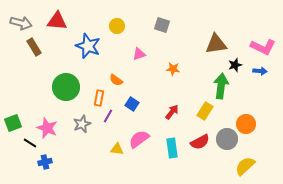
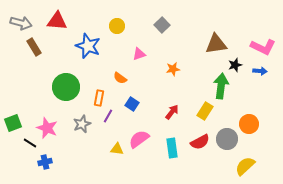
gray square: rotated 28 degrees clockwise
orange star: rotated 16 degrees counterclockwise
orange semicircle: moved 4 px right, 2 px up
orange circle: moved 3 px right
